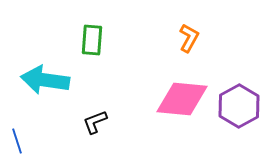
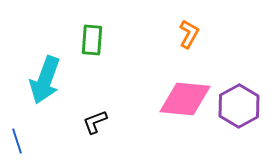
orange L-shape: moved 4 px up
cyan arrow: rotated 78 degrees counterclockwise
pink diamond: moved 3 px right
